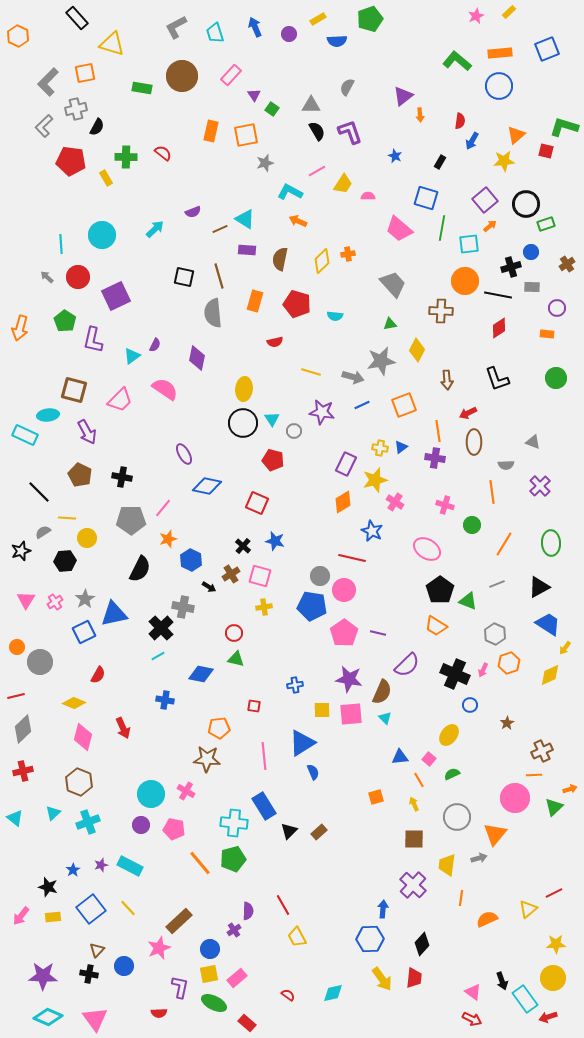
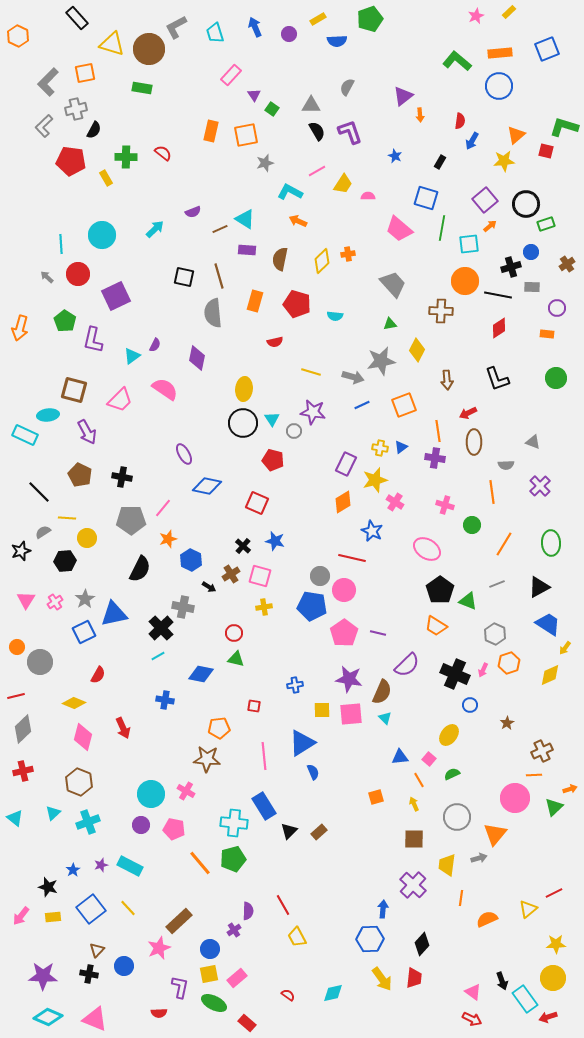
brown circle at (182, 76): moved 33 px left, 27 px up
black semicircle at (97, 127): moved 3 px left, 3 px down
red circle at (78, 277): moved 3 px up
purple star at (322, 412): moved 9 px left
pink triangle at (95, 1019): rotated 32 degrees counterclockwise
